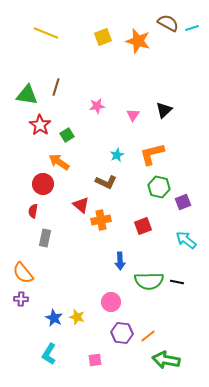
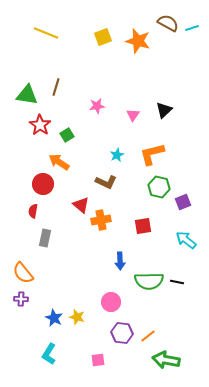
red square: rotated 12 degrees clockwise
pink square: moved 3 px right
